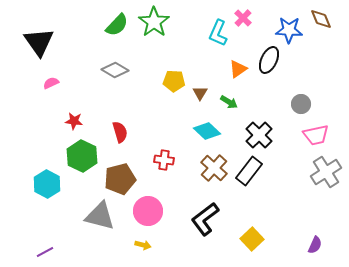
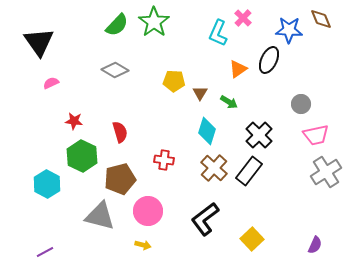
cyan diamond: rotated 64 degrees clockwise
